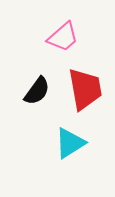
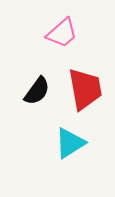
pink trapezoid: moved 1 px left, 4 px up
